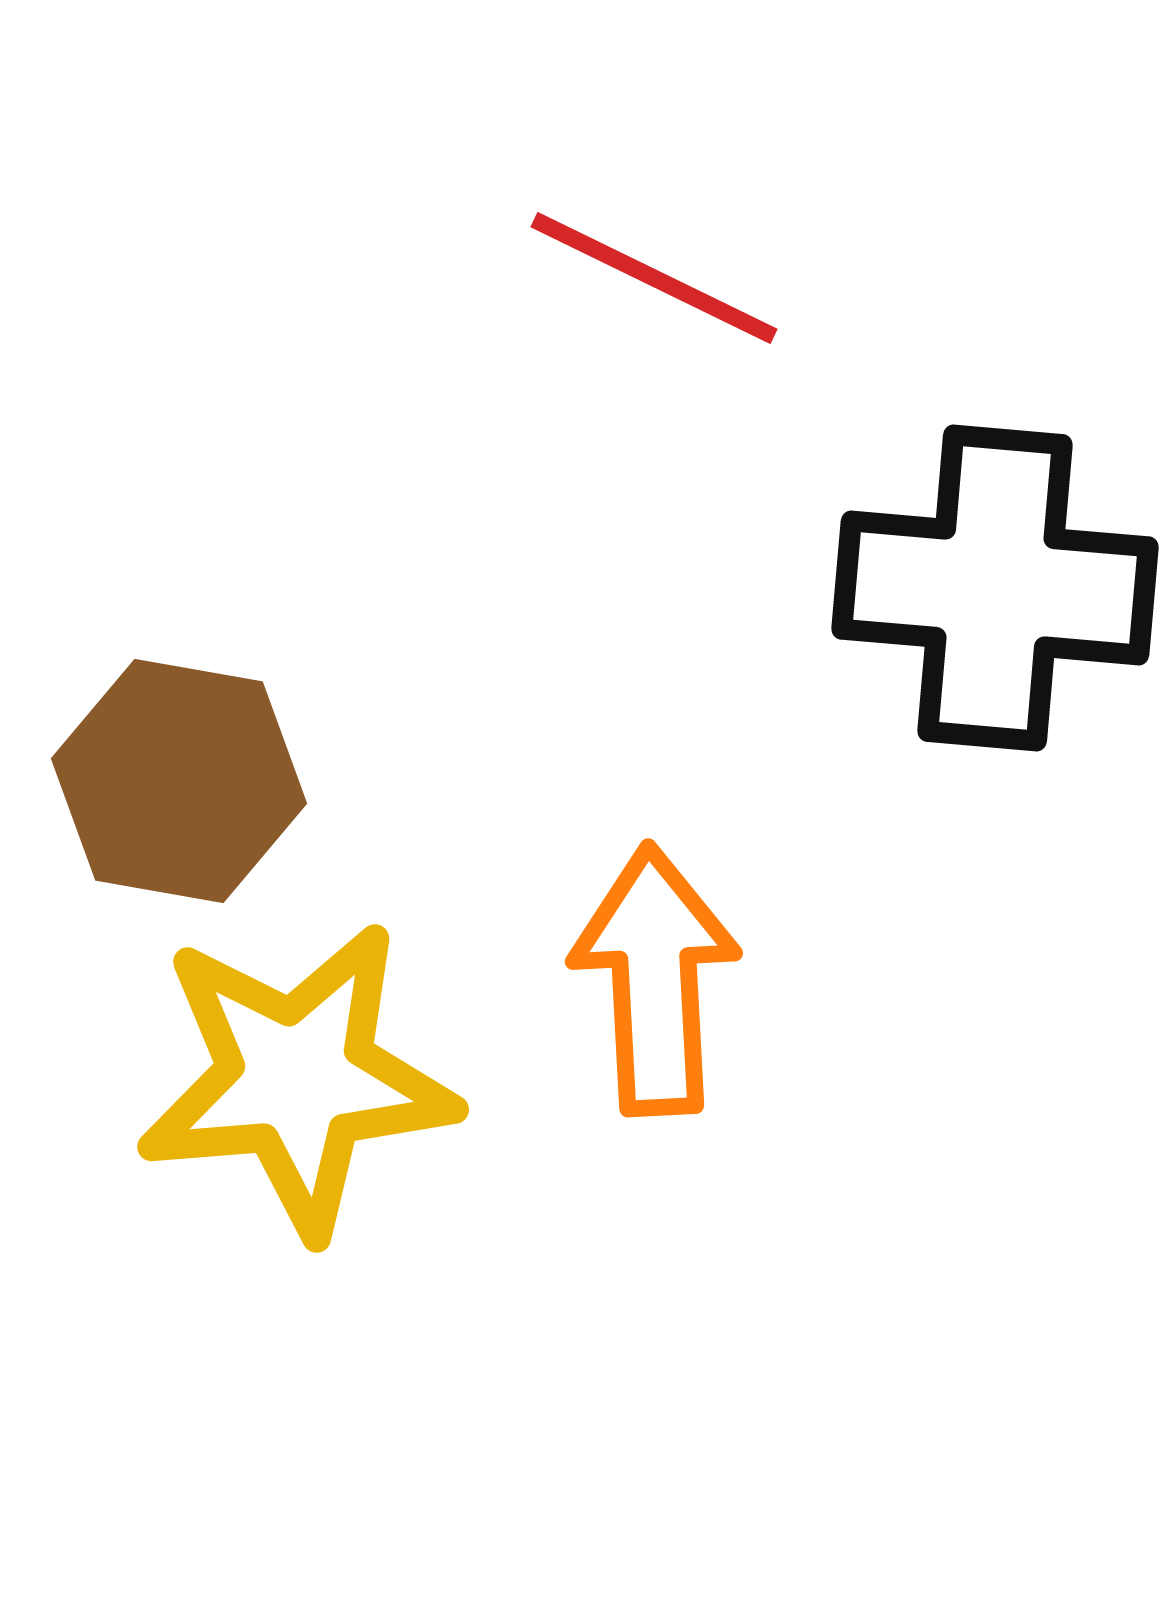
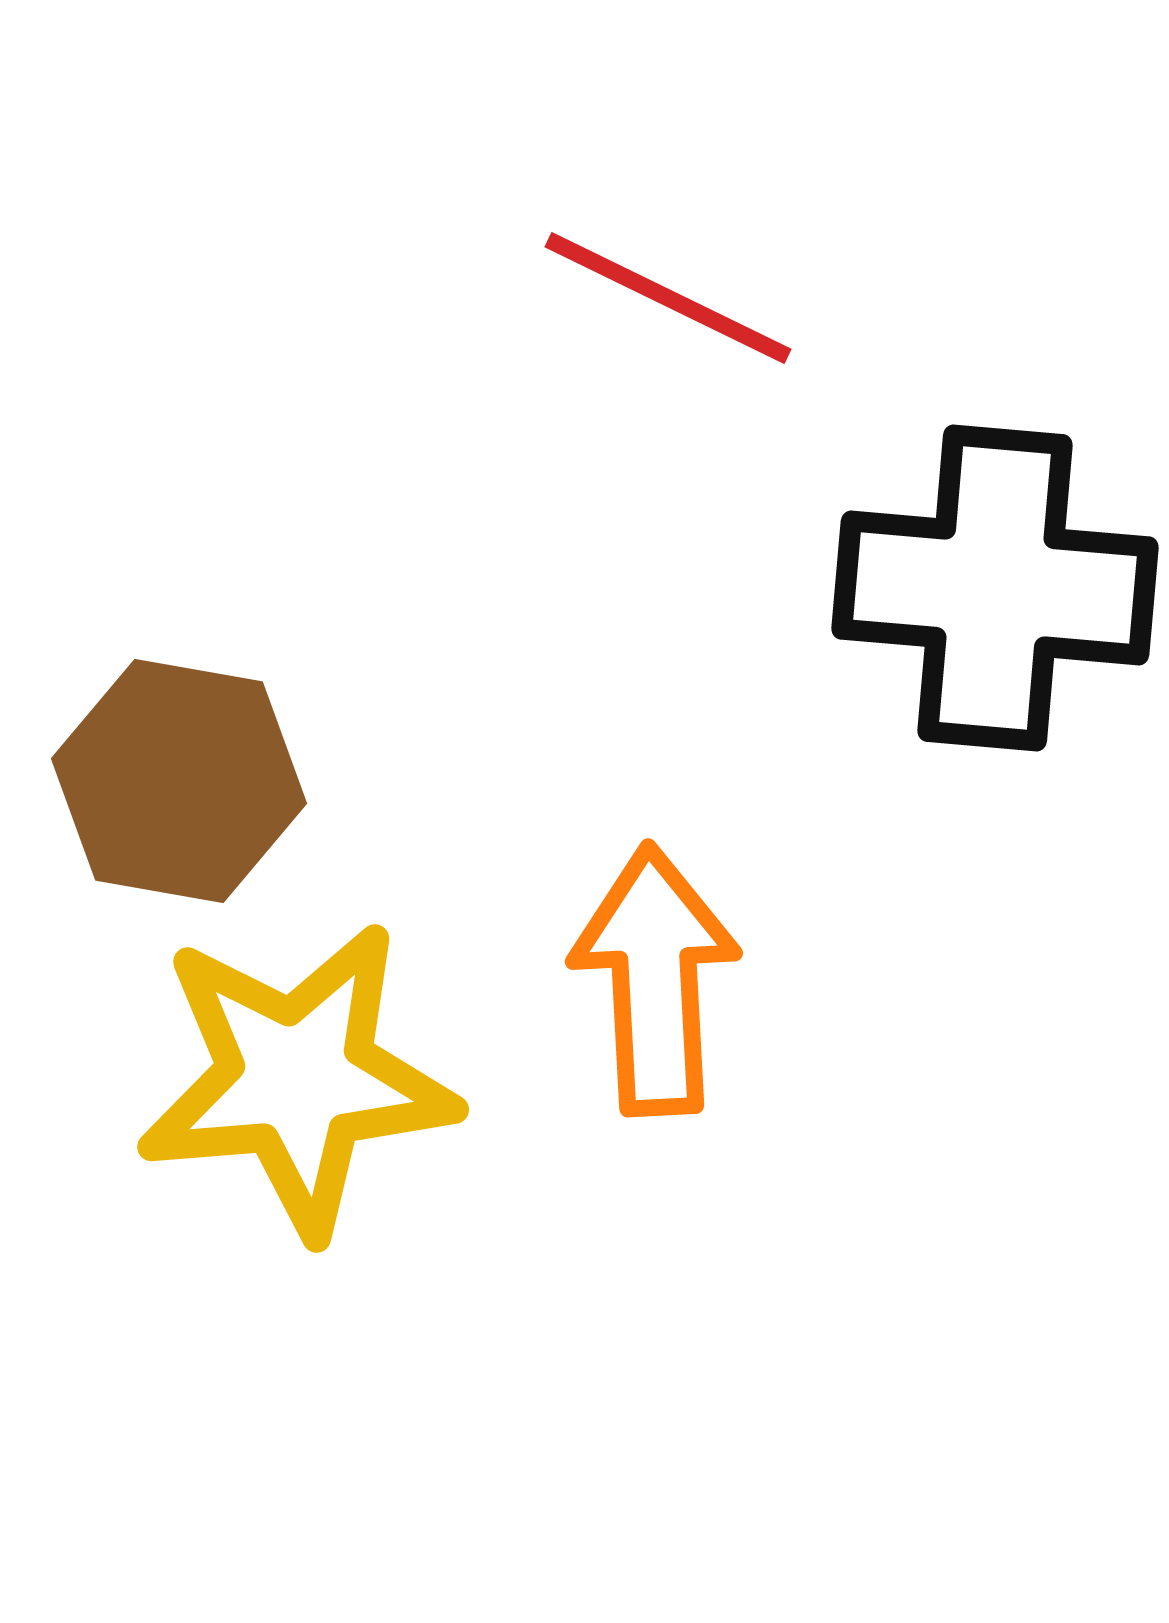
red line: moved 14 px right, 20 px down
